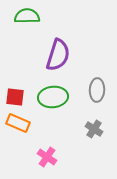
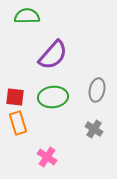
purple semicircle: moved 5 px left; rotated 24 degrees clockwise
gray ellipse: rotated 10 degrees clockwise
orange rectangle: rotated 50 degrees clockwise
